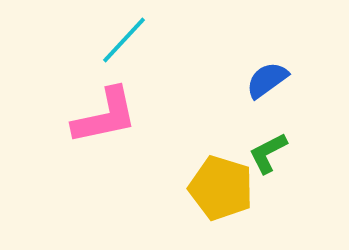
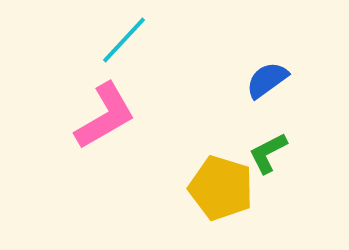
pink L-shape: rotated 18 degrees counterclockwise
